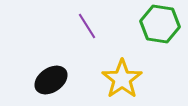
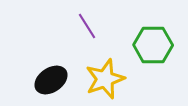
green hexagon: moved 7 px left, 21 px down; rotated 9 degrees counterclockwise
yellow star: moved 17 px left; rotated 15 degrees clockwise
